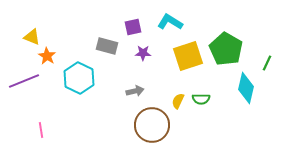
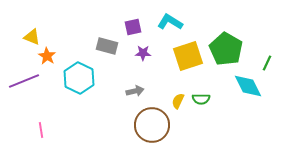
cyan diamond: moved 2 px right, 2 px up; rotated 40 degrees counterclockwise
